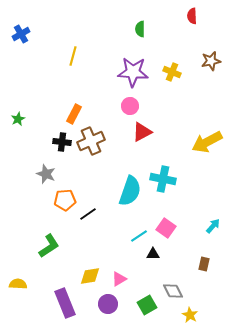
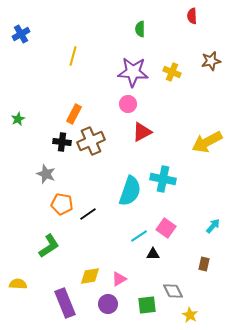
pink circle: moved 2 px left, 2 px up
orange pentagon: moved 3 px left, 4 px down; rotated 15 degrees clockwise
green square: rotated 24 degrees clockwise
